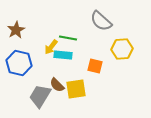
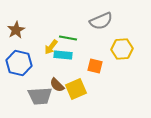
gray semicircle: rotated 65 degrees counterclockwise
yellow square: rotated 15 degrees counterclockwise
gray trapezoid: rotated 125 degrees counterclockwise
